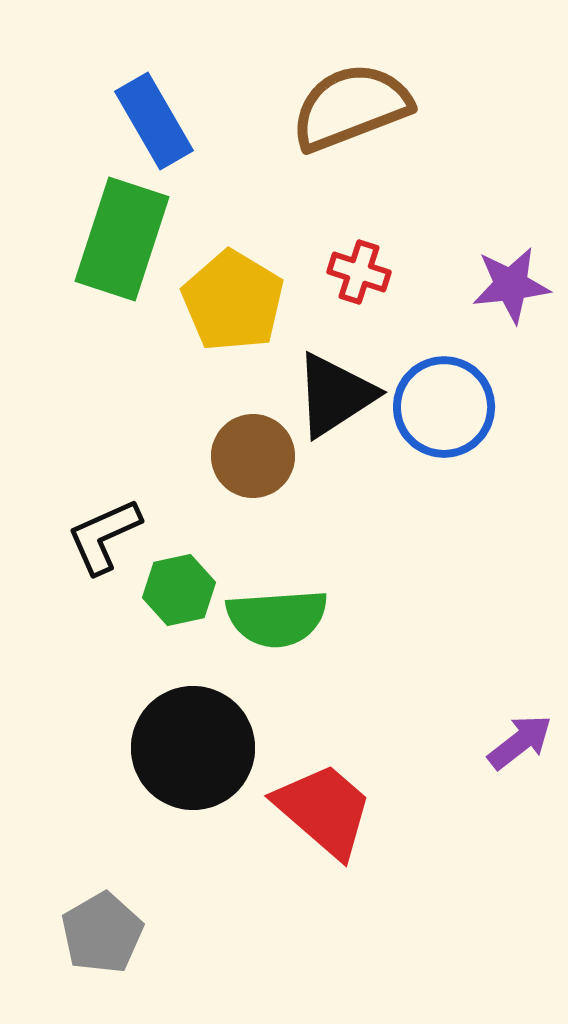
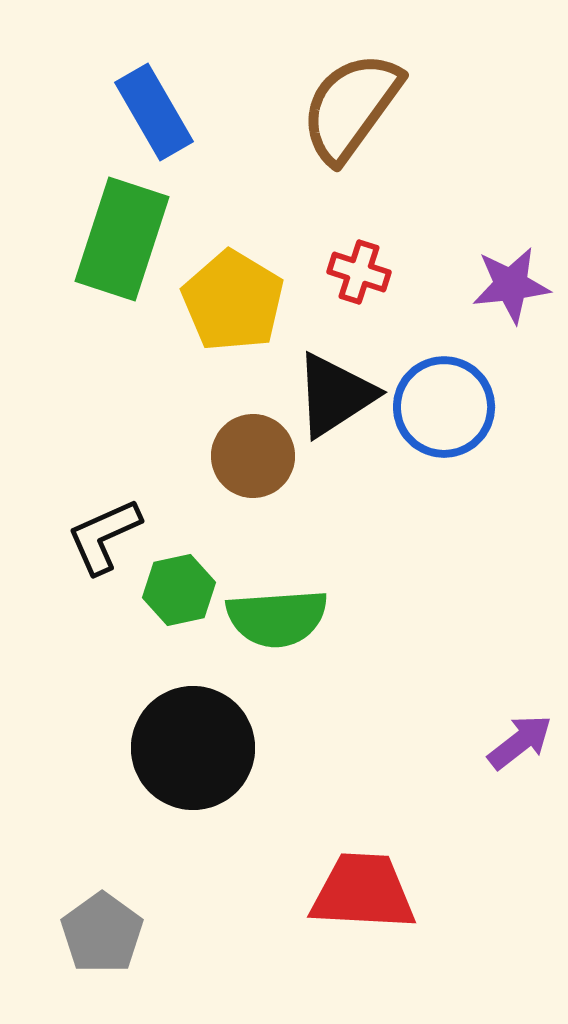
brown semicircle: rotated 33 degrees counterclockwise
blue rectangle: moved 9 px up
red trapezoid: moved 39 px right, 82 px down; rotated 38 degrees counterclockwise
gray pentagon: rotated 6 degrees counterclockwise
